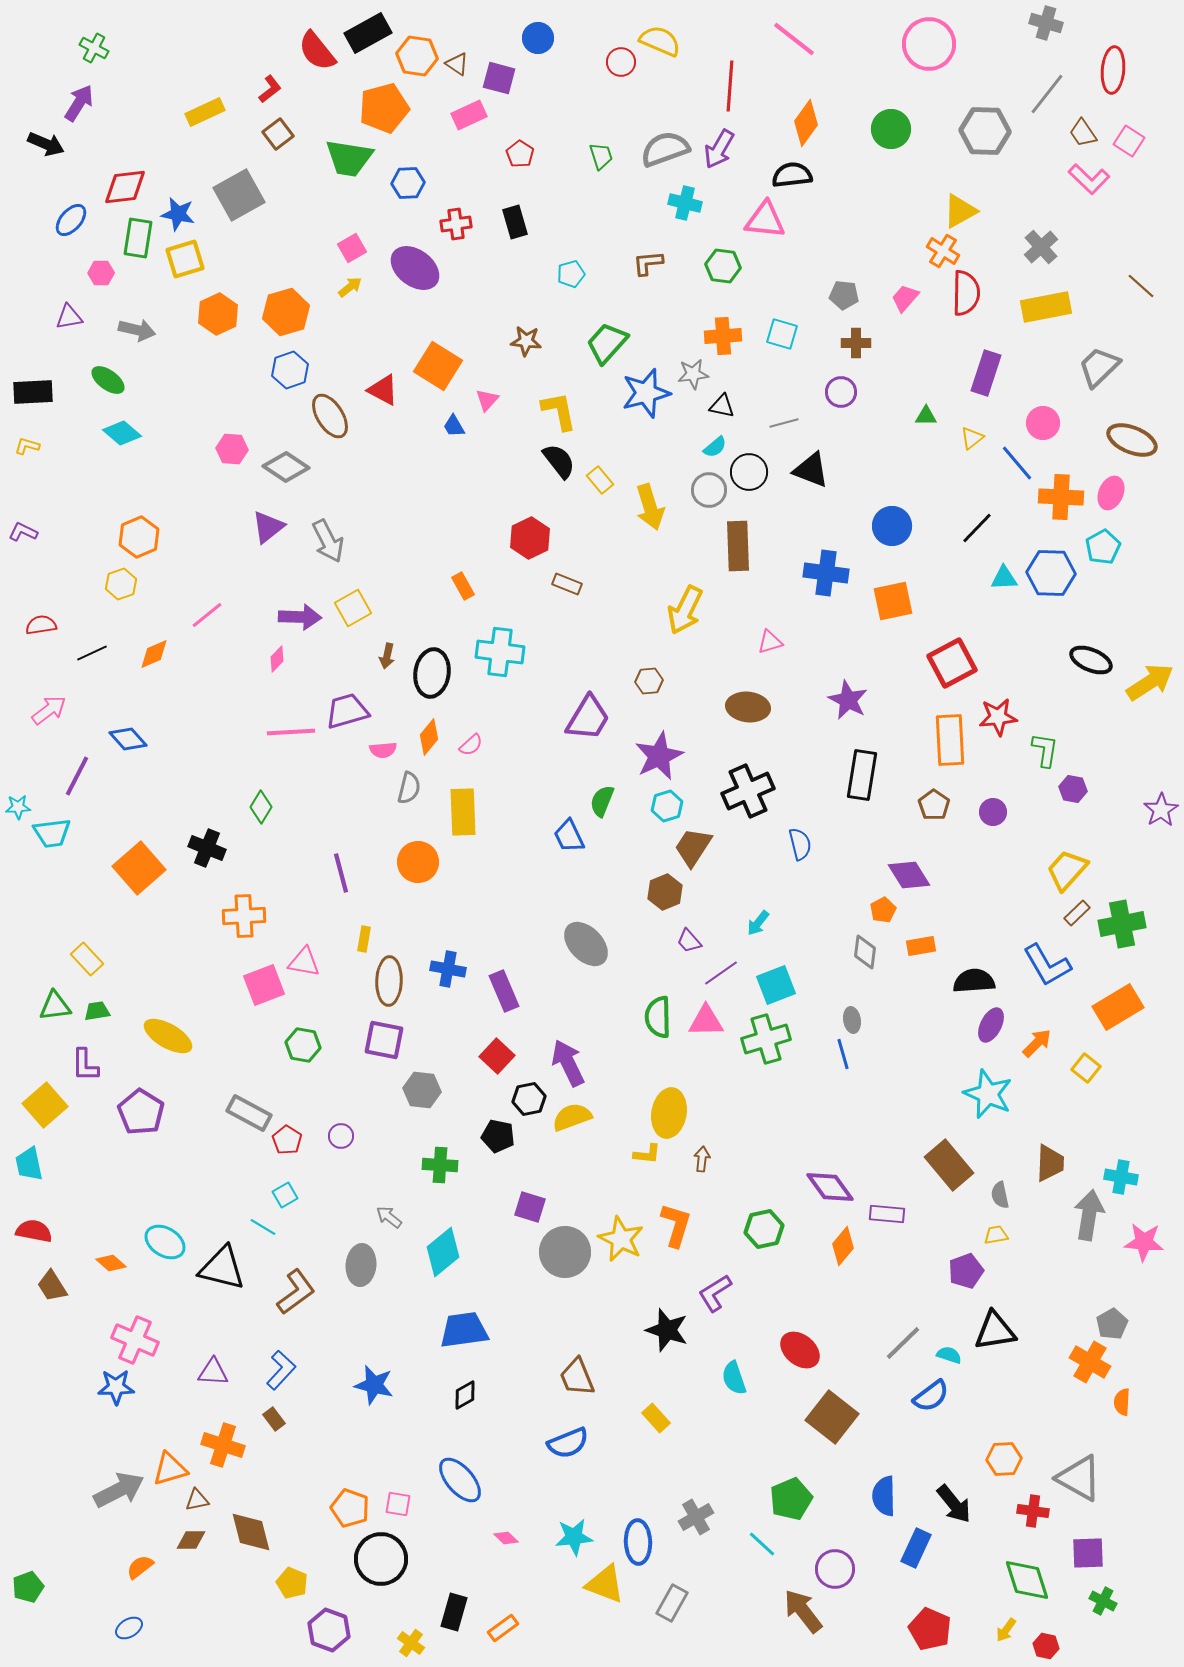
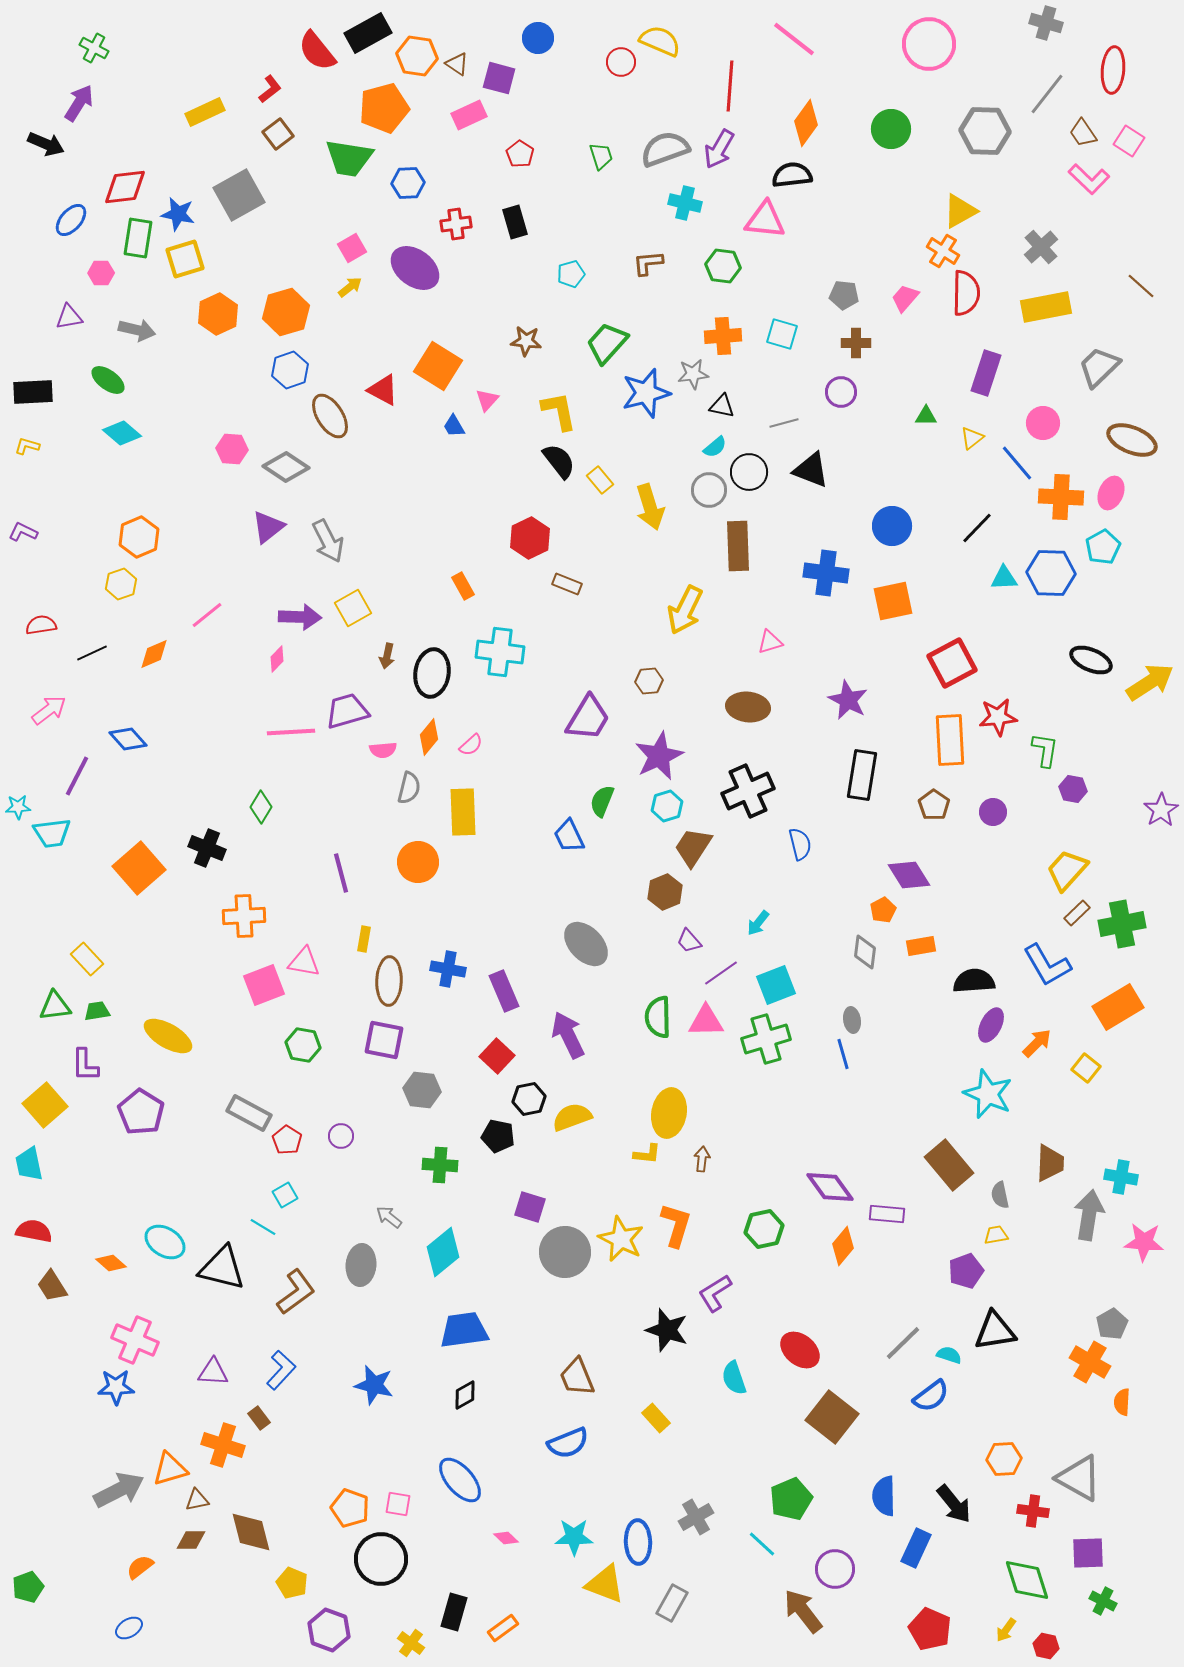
purple arrow at (568, 1063): moved 28 px up
brown rectangle at (274, 1419): moved 15 px left, 1 px up
cyan star at (574, 1537): rotated 6 degrees clockwise
